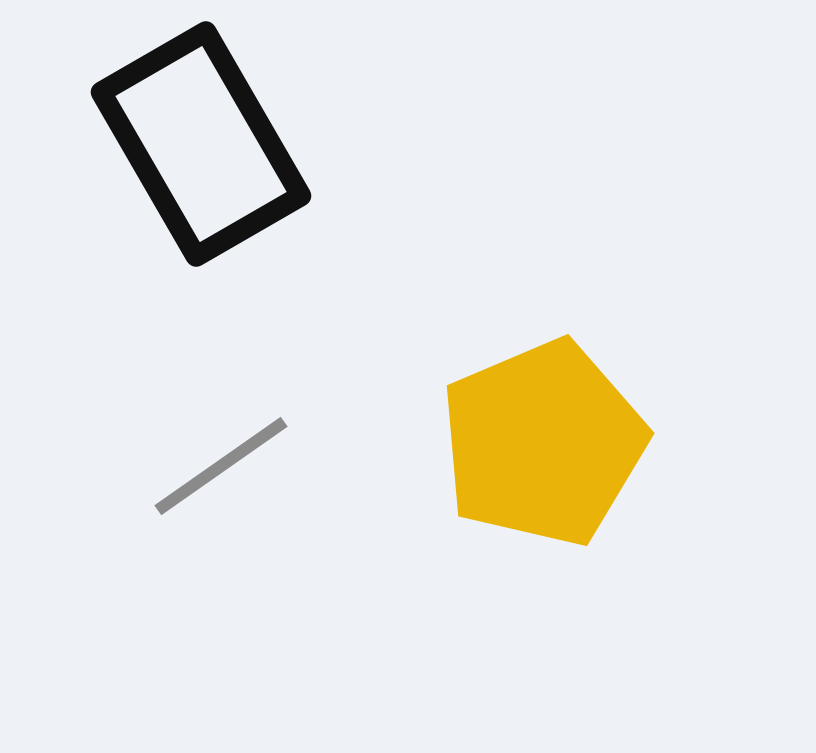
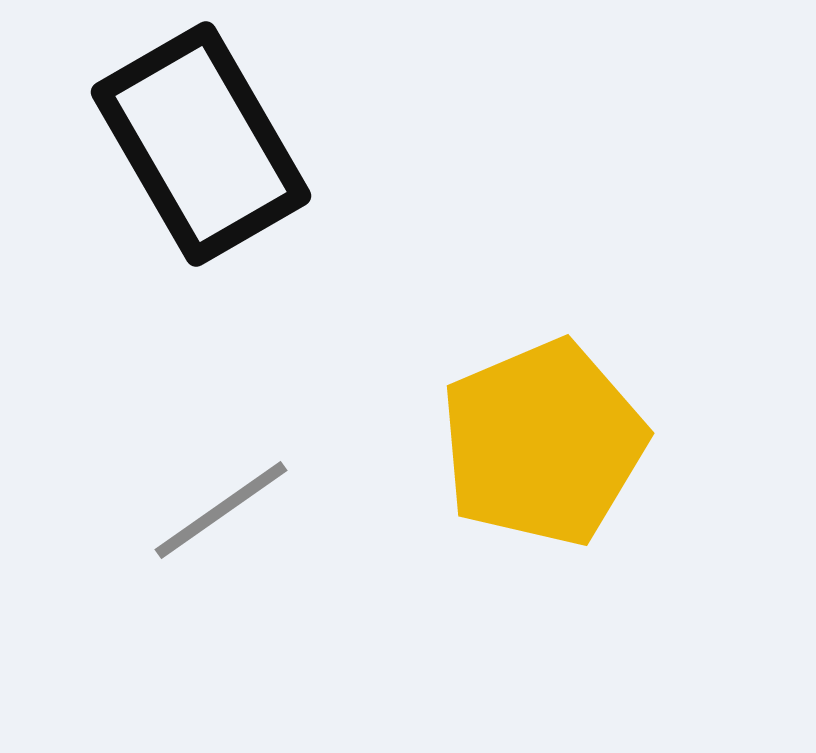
gray line: moved 44 px down
